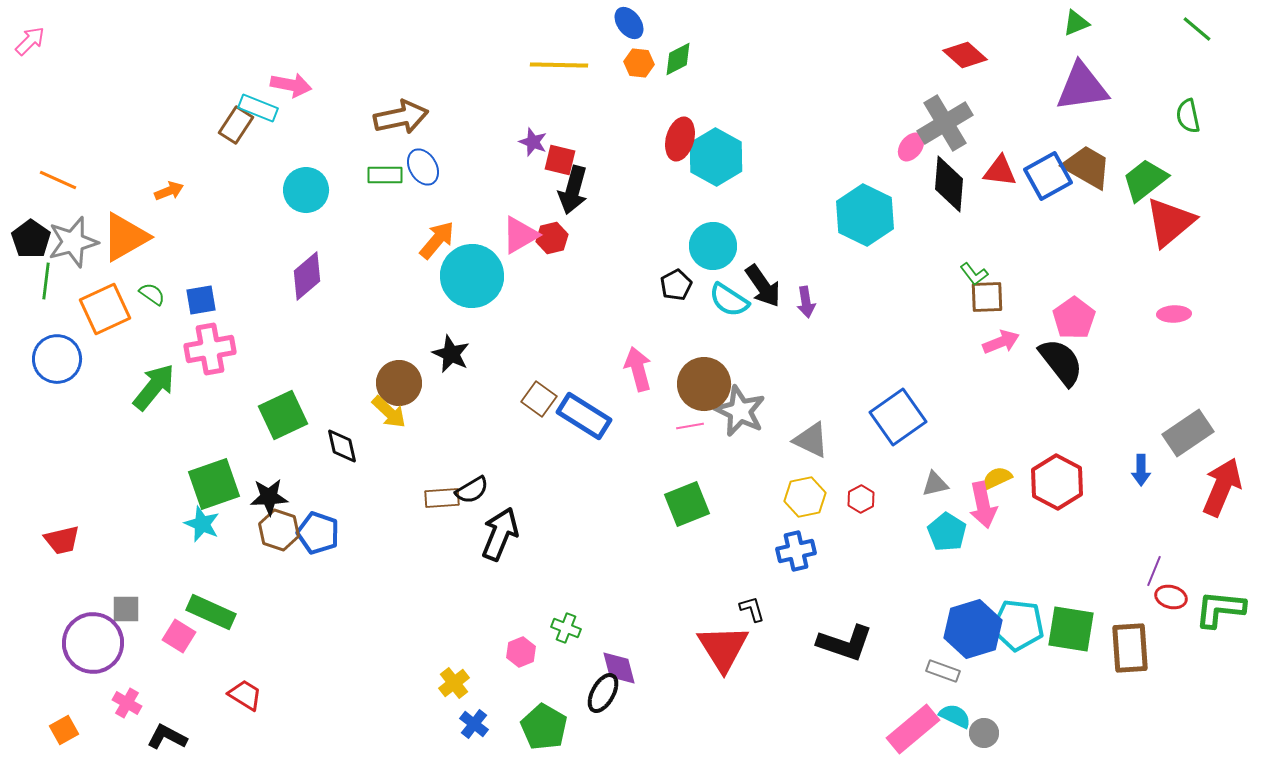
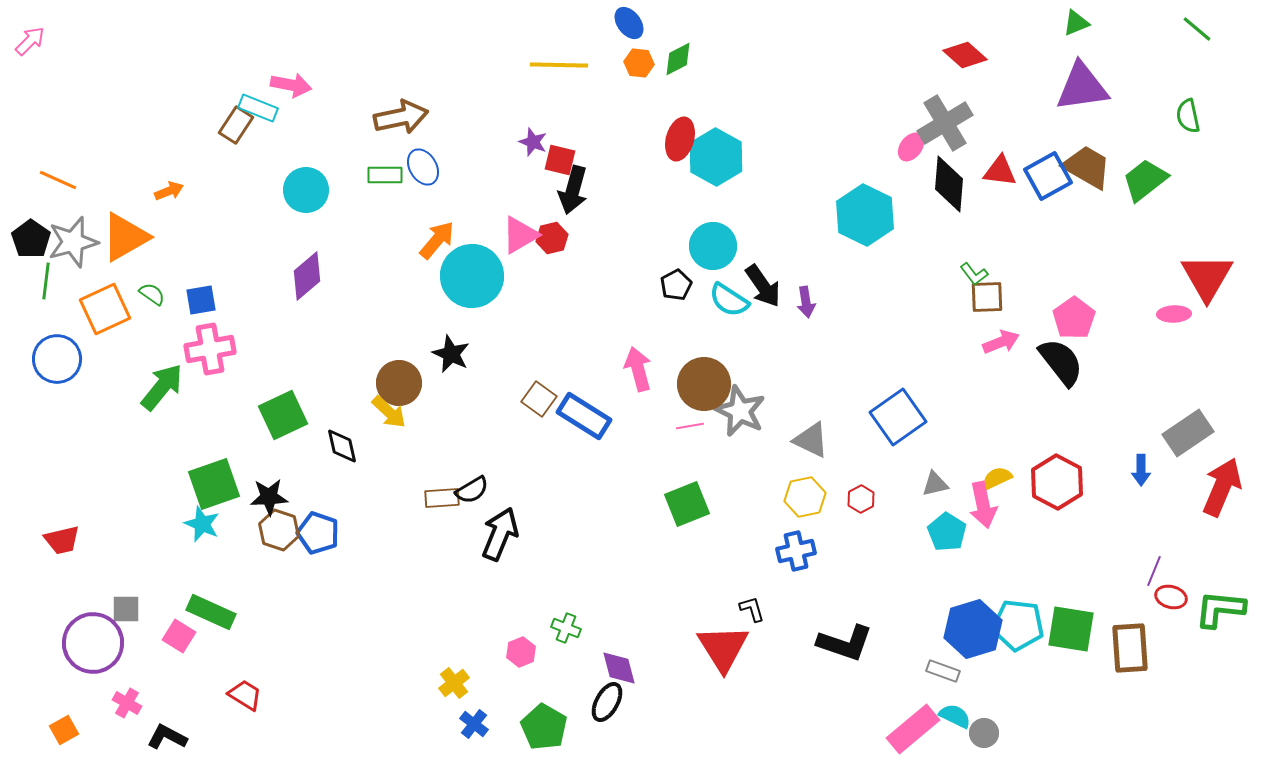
red triangle at (1170, 222): moved 37 px right, 55 px down; rotated 20 degrees counterclockwise
green arrow at (154, 387): moved 8 px right
black ellipse at (603, 693): moved 4 px right, 9 px down
